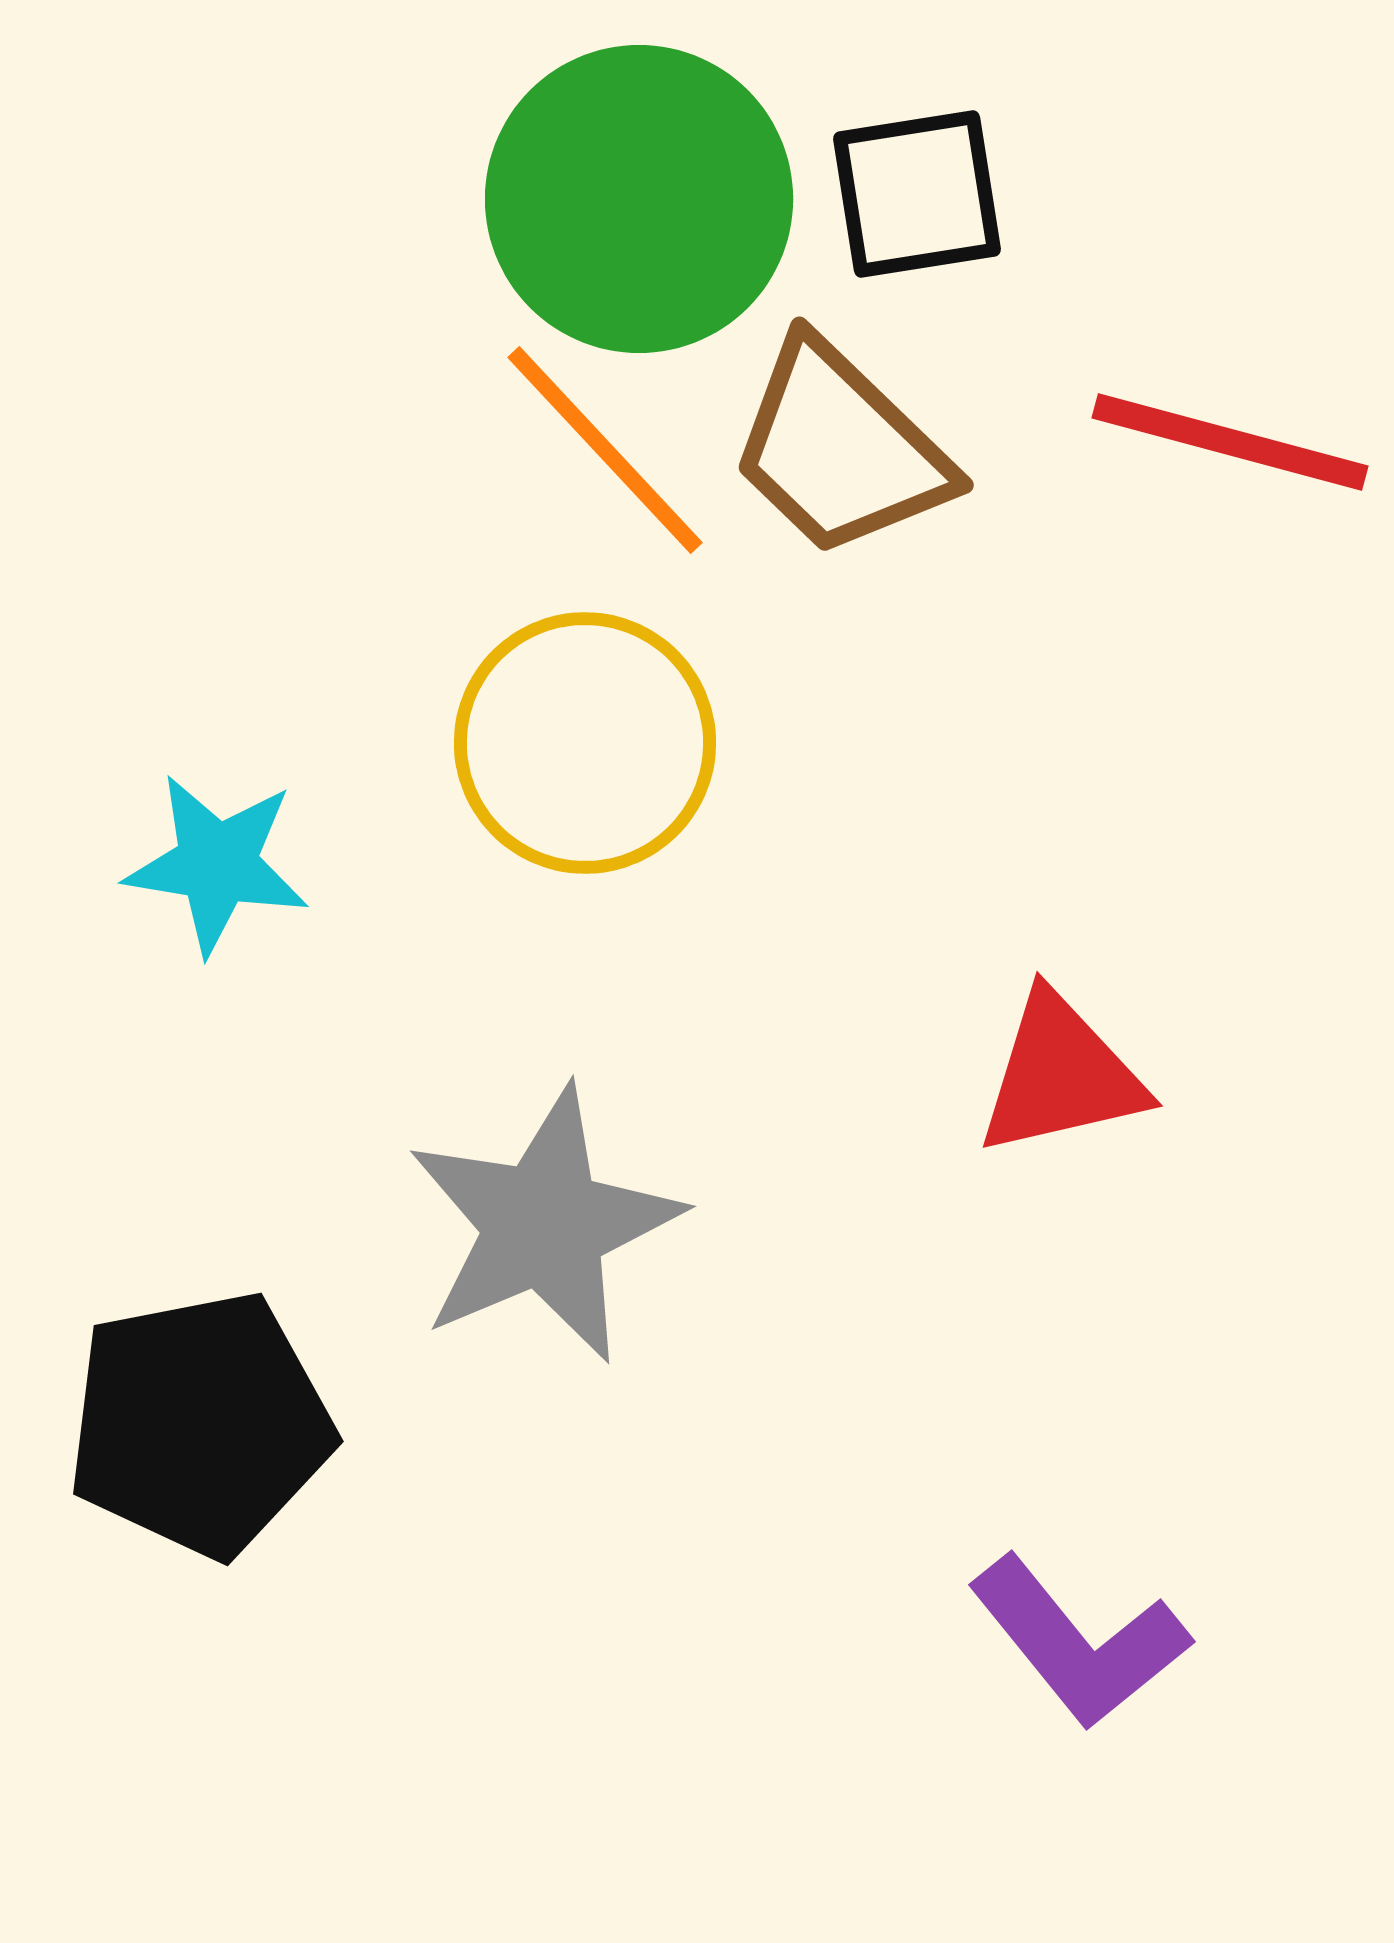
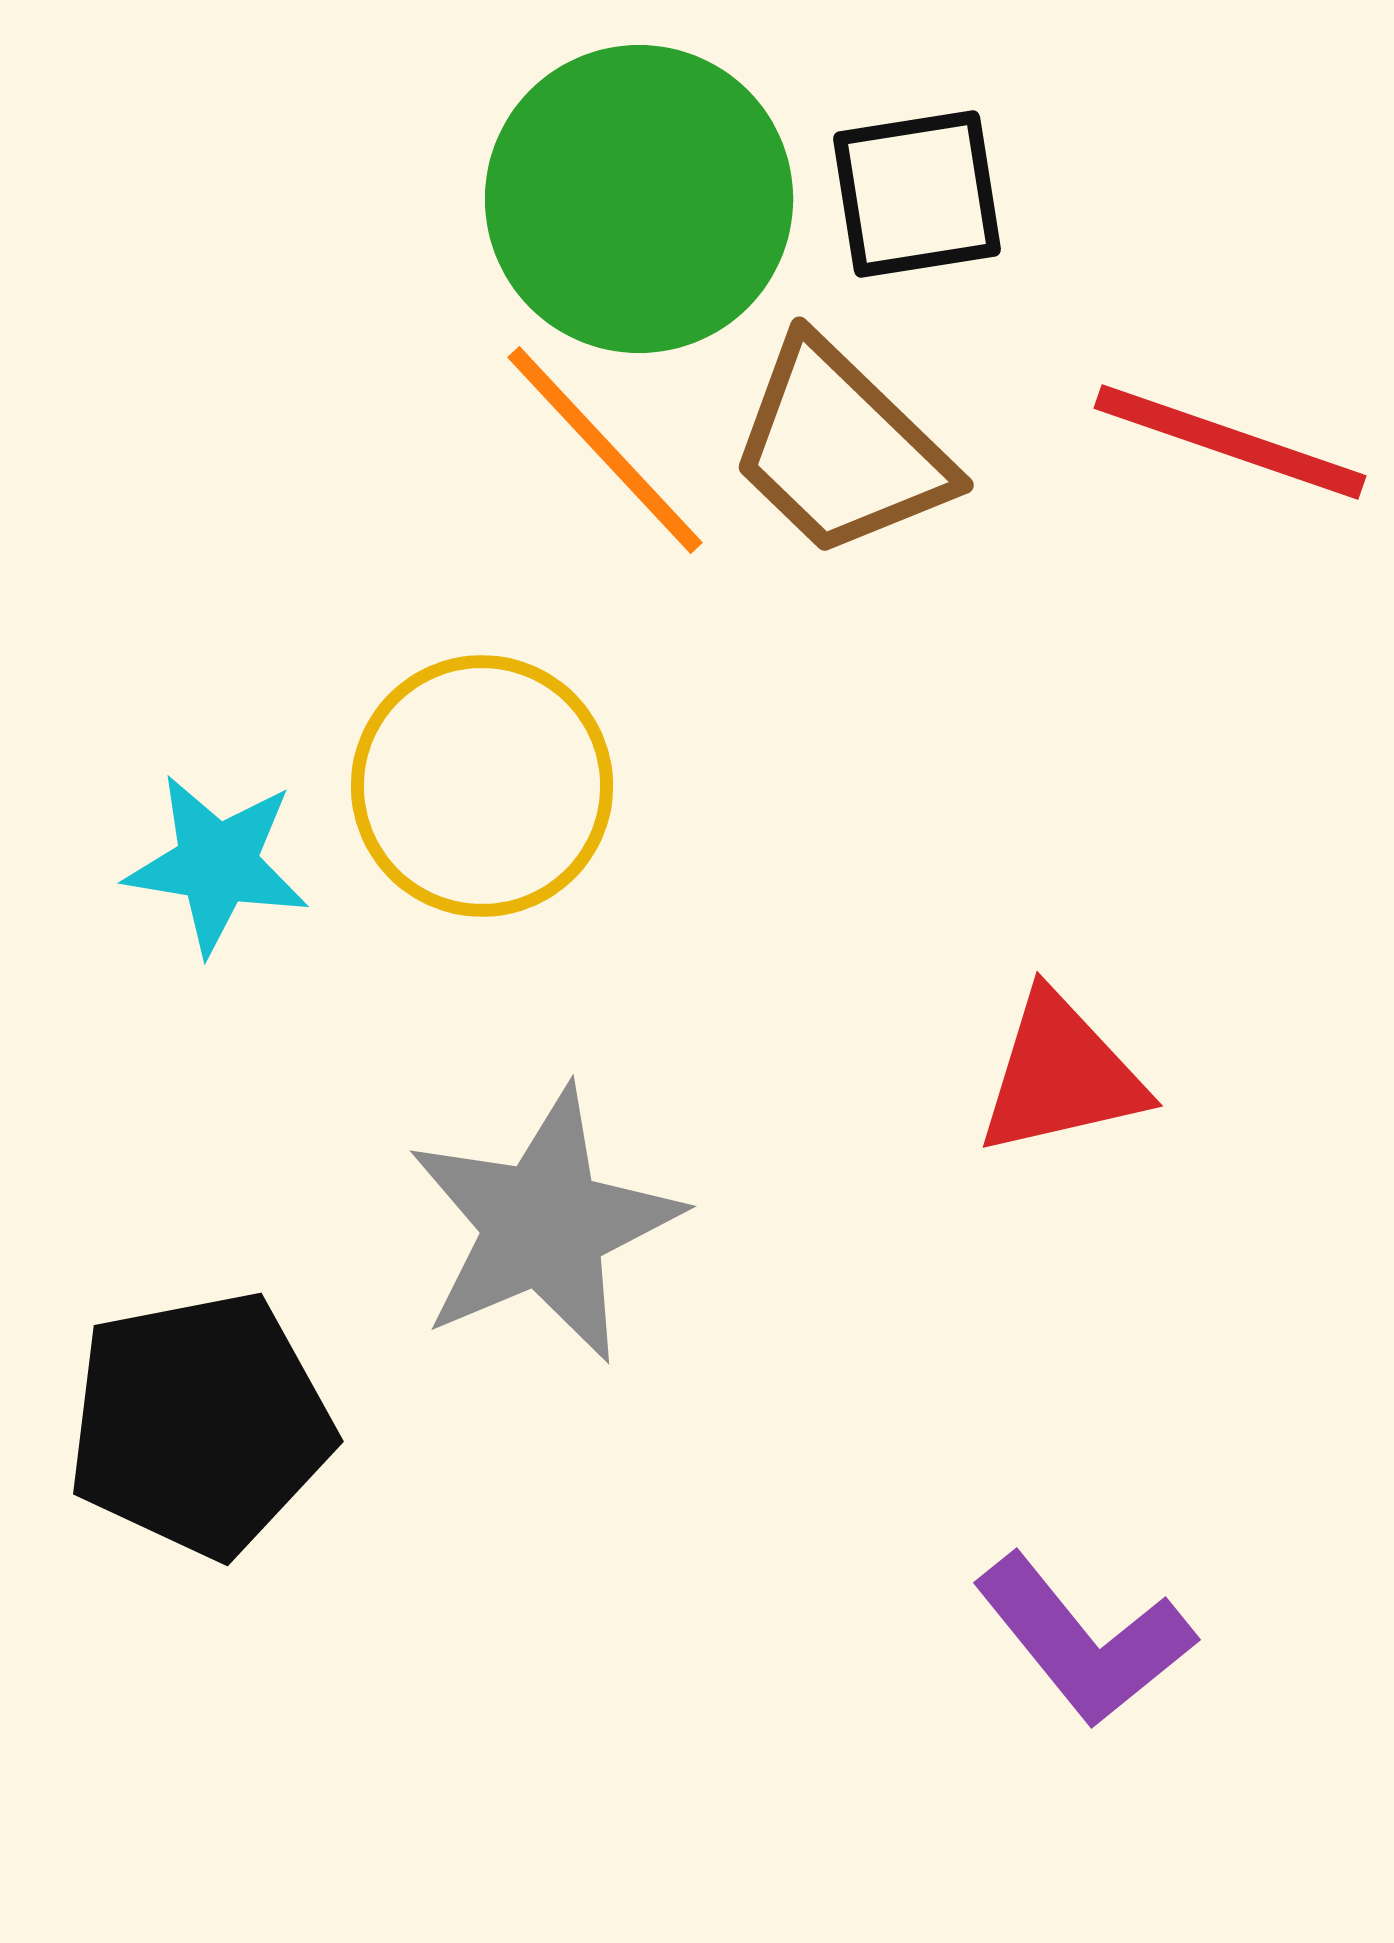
red line: rotated 4 degrees clockwise
yellow circle: moved 103 px left, 43 px down
purple L-shape: moved 5 px right, 2 px up
